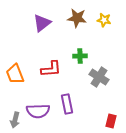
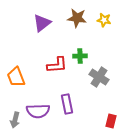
red L-shape: moved 6 px right, 4 px up
orange trapezoid: moved 1 px right, 3 px down
